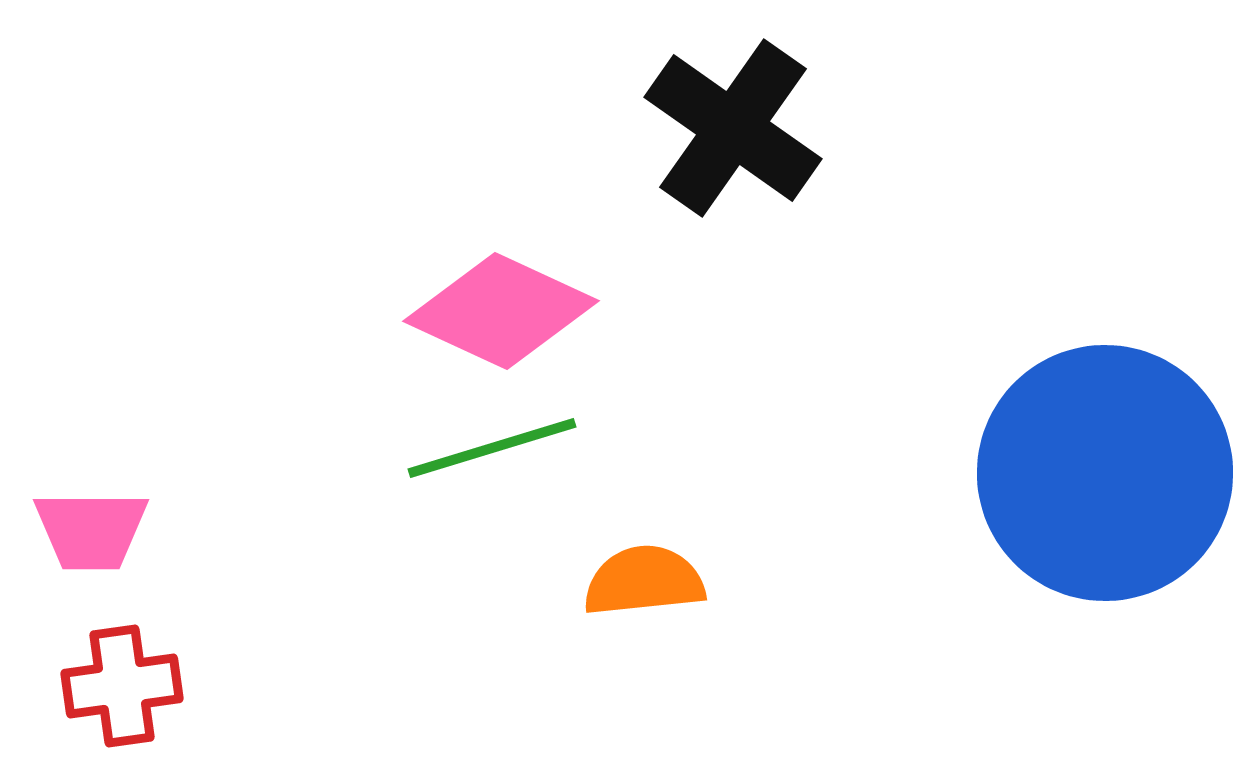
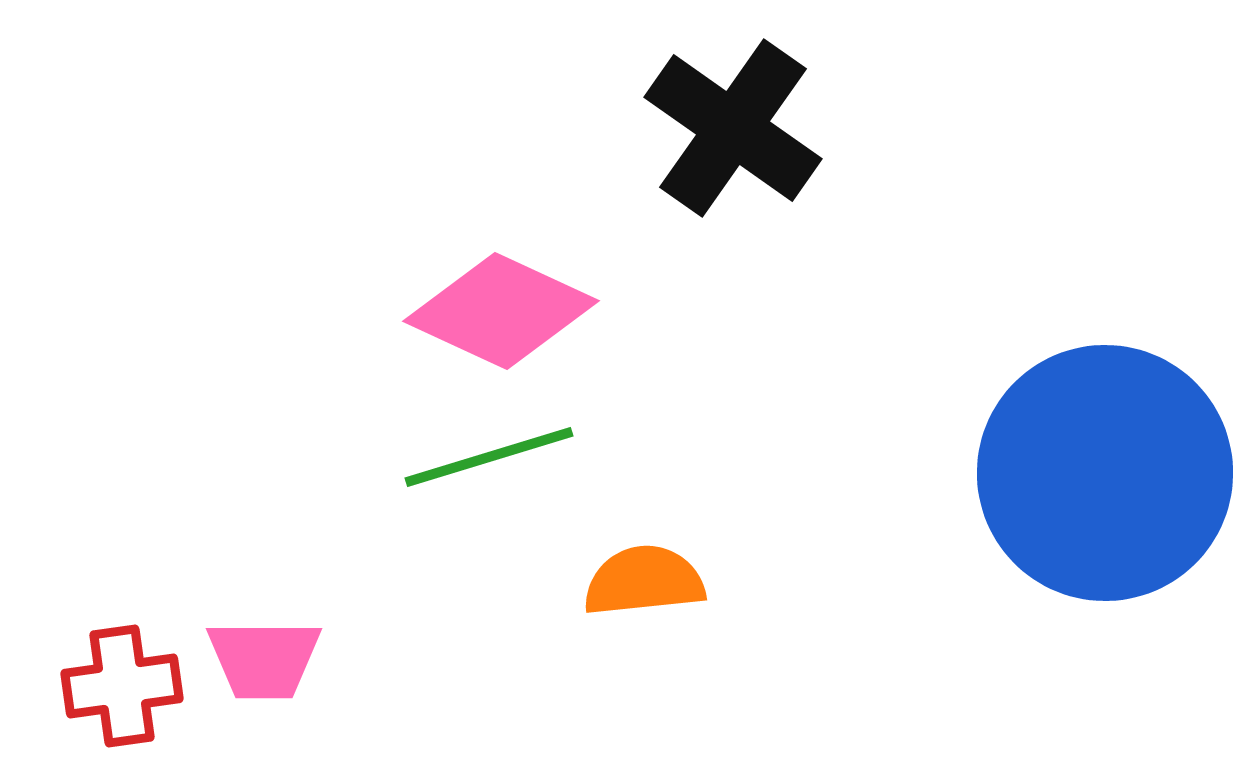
green line: moved 3 px left, 9 px down
pink trapezoid: moved 173 px right, 129 px down
